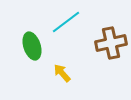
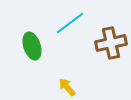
cyan line: moved 4 px right, 1 px down
yellow arrow: moved 5 px right, 14 px down
